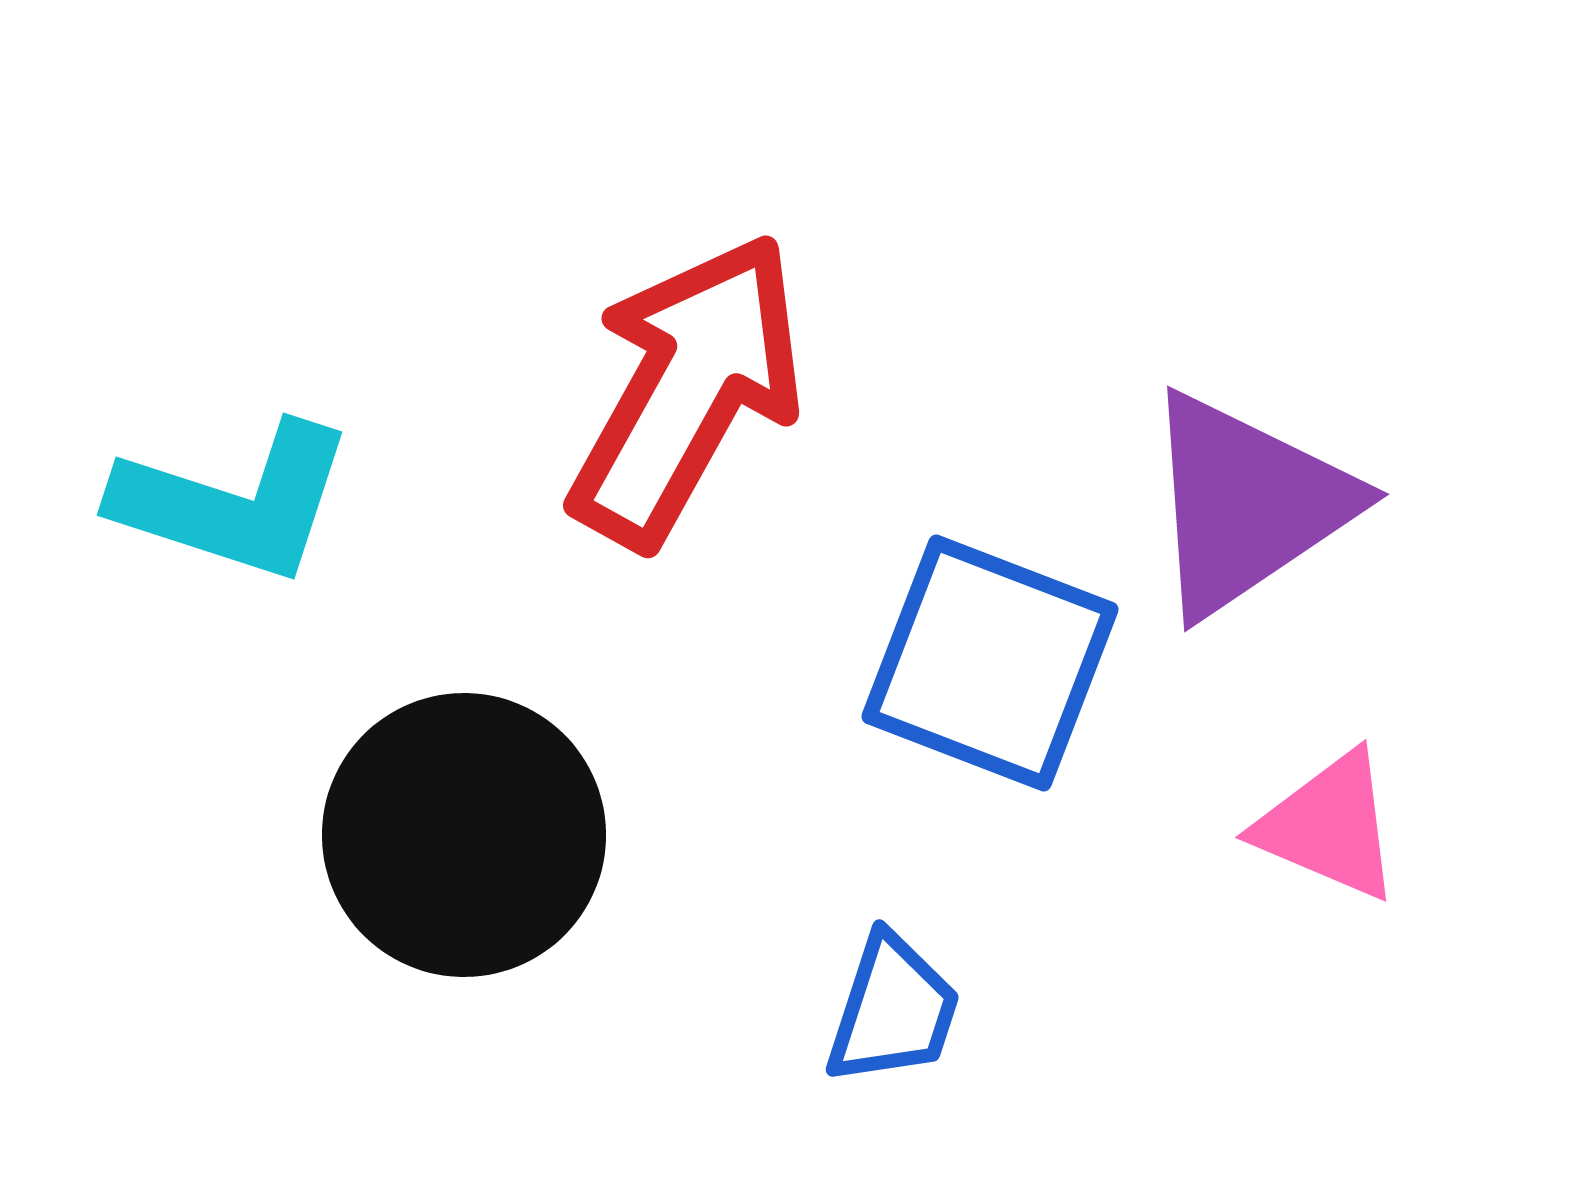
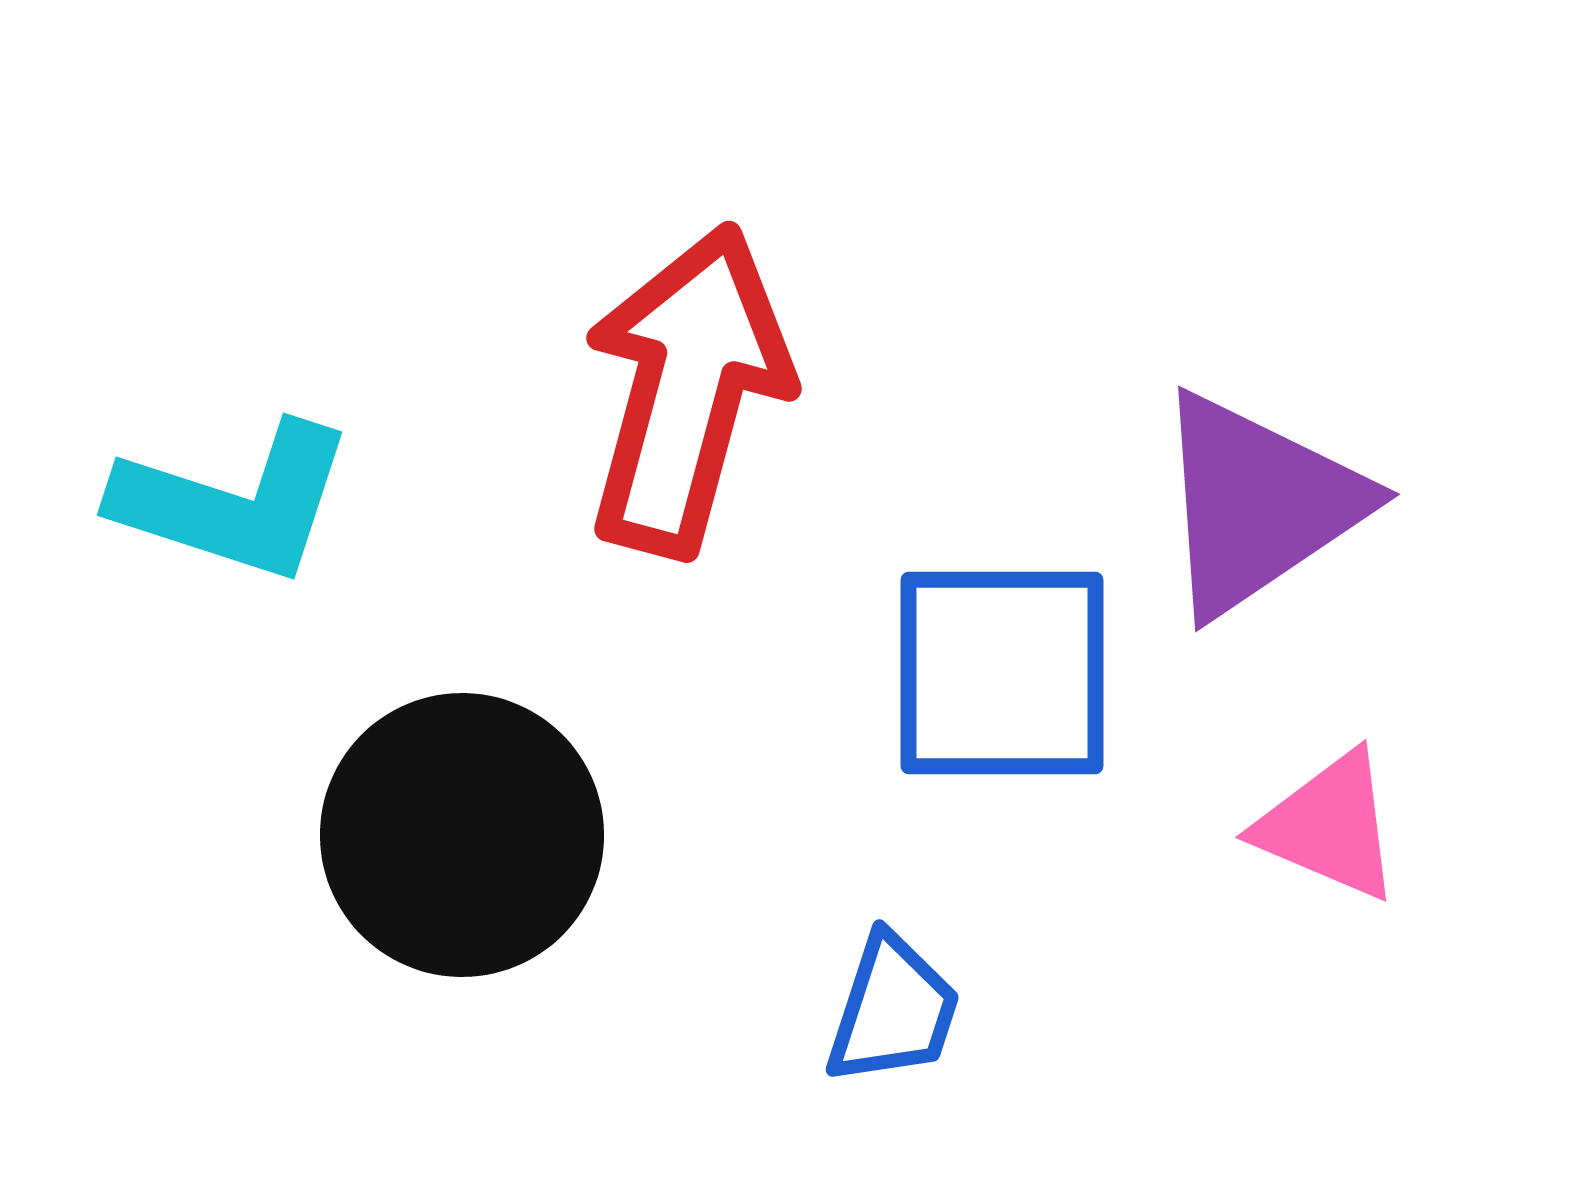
red arrow: rotated 14 degrees counterclockwise
purple triangle: moved 11 px right
blue square: moved 12 px right, 10 px down; rotated 21 degrees counterclockwise
black circle: moved 2 px left
